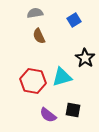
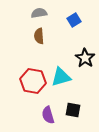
gray semicircle: moved 4 px right
brown semicircle: rotated 21 degrees clockwise
cyan triangle: moved 1 px left
purple semicircle: rotated 36 degrees clockwise
